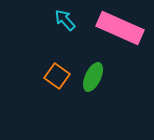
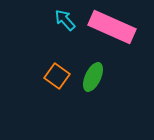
pink rectangle: moved 8 px left, 1 px up
